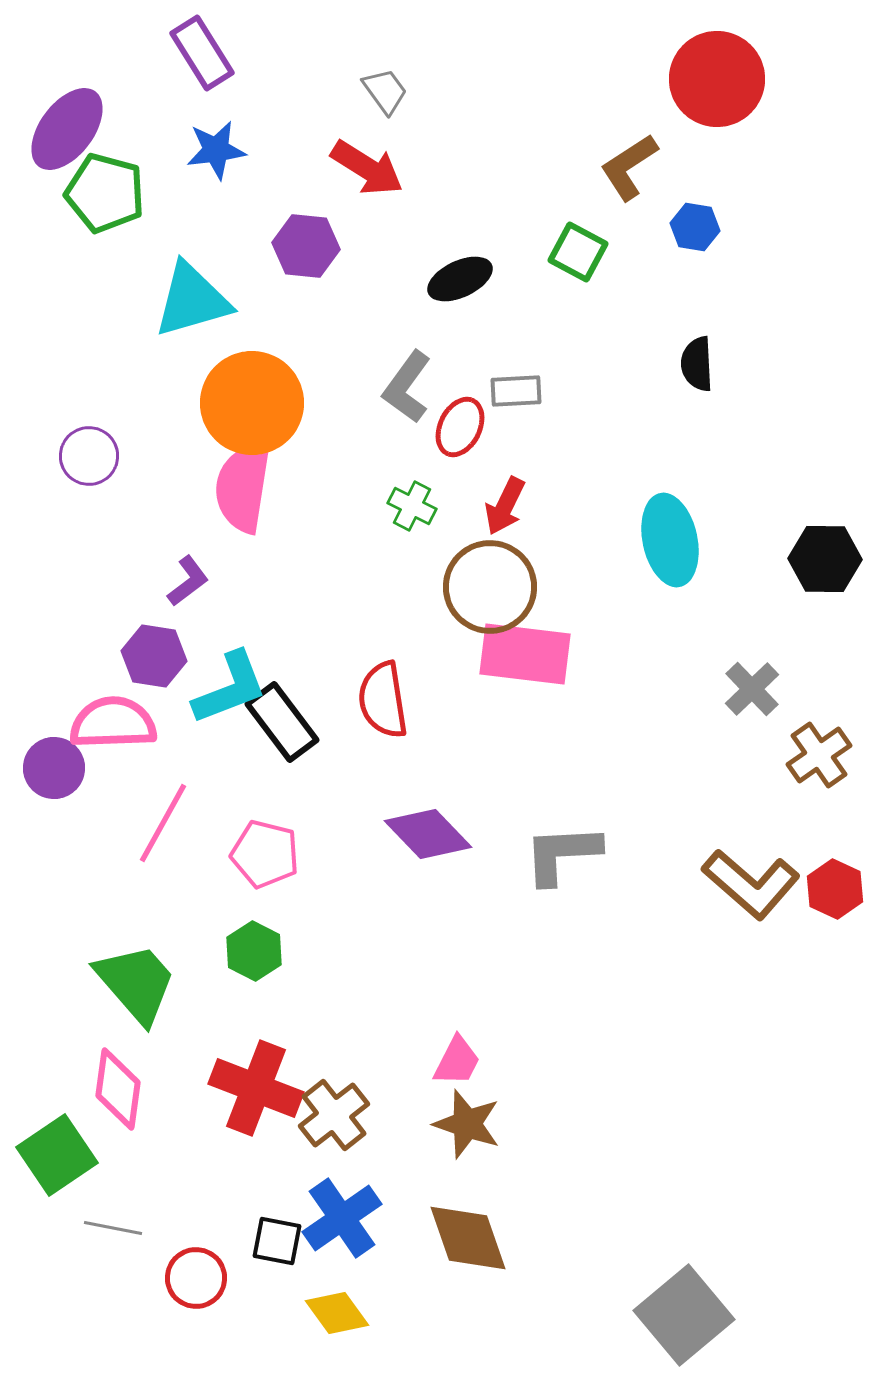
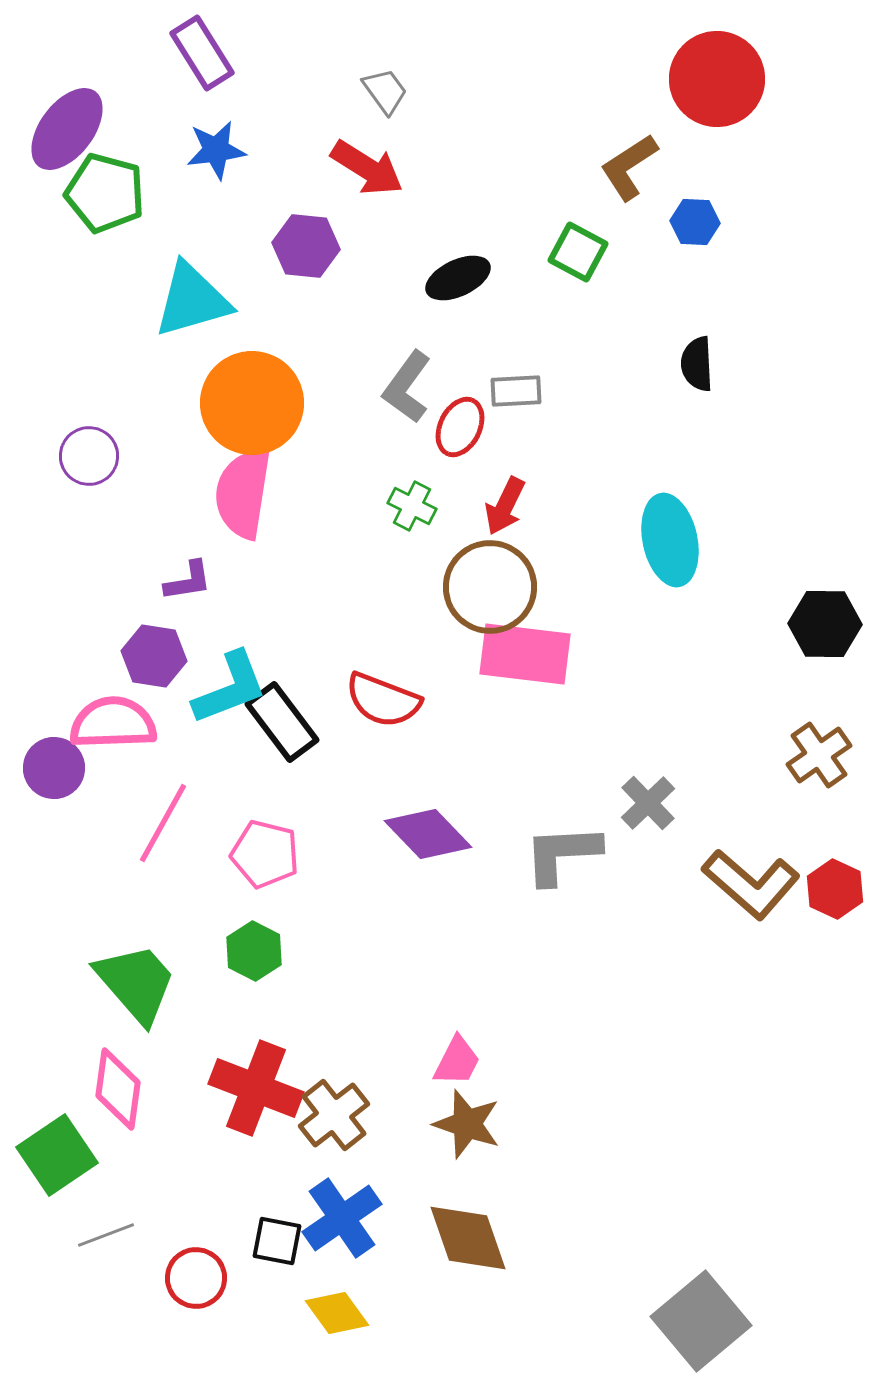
blue hexagon at (695, 227): moved 5 px up; rotated 6 degrees counterclockwise
black ellipse at (460, 279): moved 2 px left, 1 px up
pink semicircle at (243, 487): moved 6 px down
black hexagon at (825, 559): moved 65 px down
purple L-shape at (188, 581): rotated 28 degrees clockwise
gray cross at (752, 689): moved 104 px left, 114 px down
red semicircle at (383, 700): rotated 60 degrees counterclockwise
gray line at (113, 1228): moved 7 px left, 7 px down; rotated 32 degrees counterclockwise
gray square at (684, 1315): moved 17 px right, 6 px down
